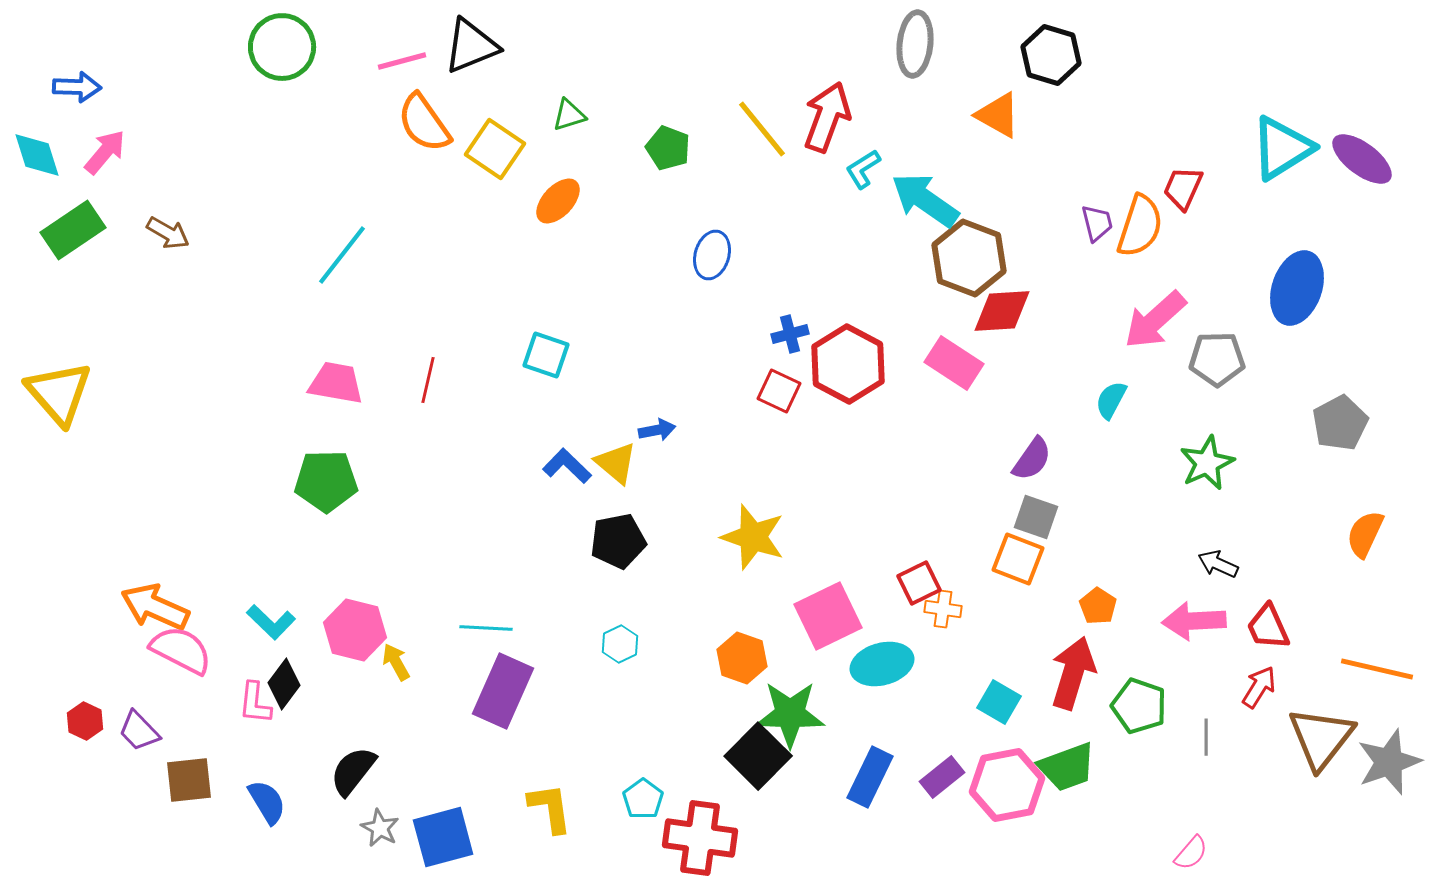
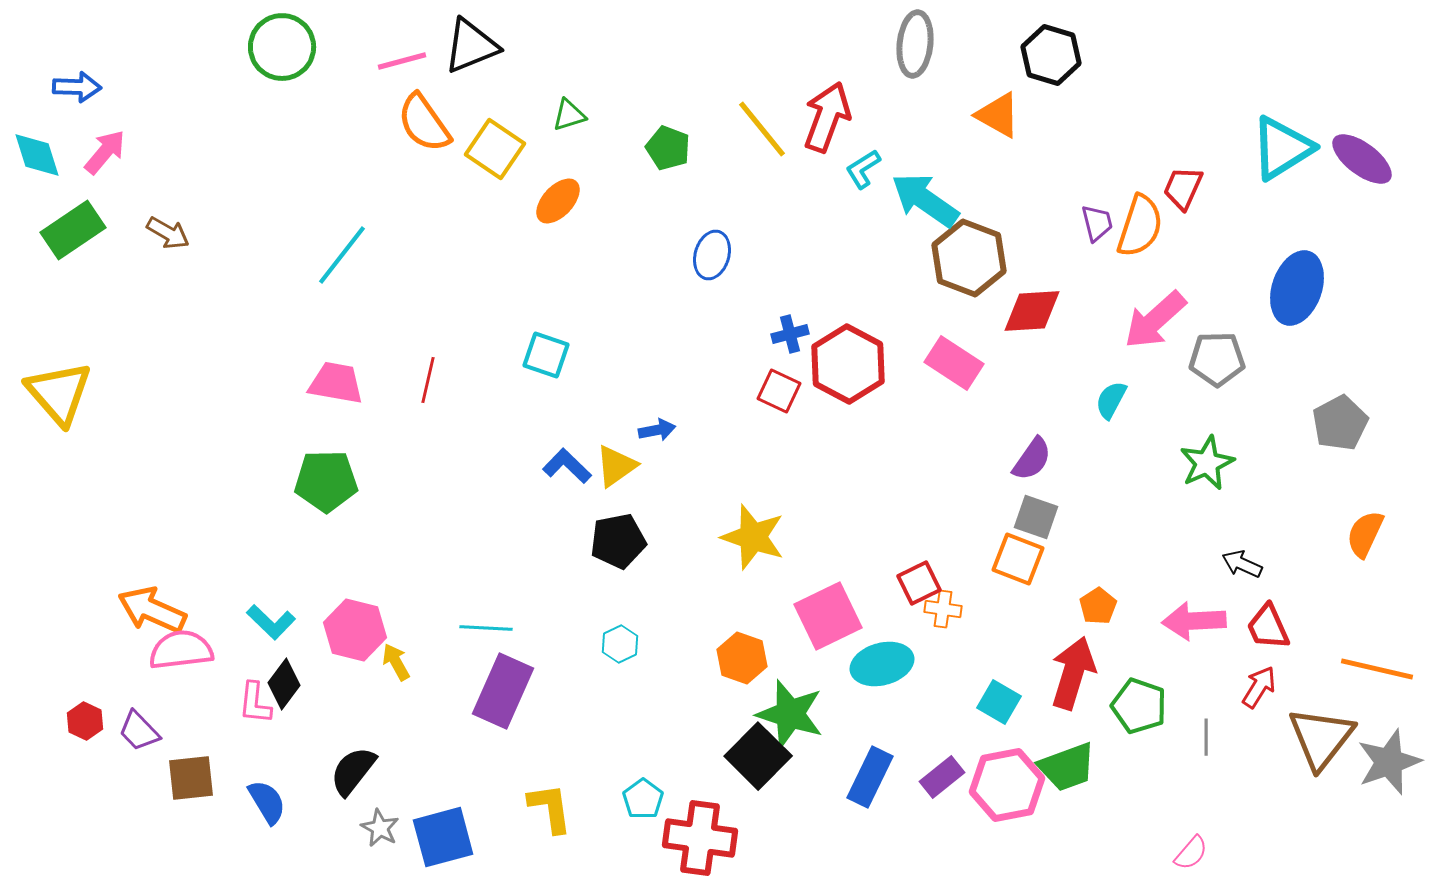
red diamond at (1002, 311): moved 30 px right
yellow triangle at (616, 463): moved 3 px down; rotated 45 degrees clockwise
black arrow at (1218, 564): moved 24 px right
orange pentagon at (1098, 606): rotated 6 degrees clockwise
orange arrow at (155, 607): moved 3 px left, 3 px down
pink semicircle at (181, 650): rotated 34 degrees counterclockwise
green star at (790, 714): rotated 16 degrees clockwise
brown square at (189, 780): moved 2 px right, 2 px up
